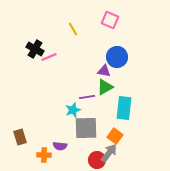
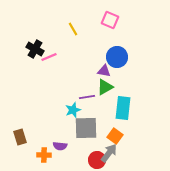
cyan rectangle: moved 1 px left
